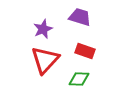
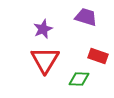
purple trapezoid: moved 6 px right
red rectangle: moved 13 px right, 5 px down
red triangle: rotated 12 degrees counterclockwise
